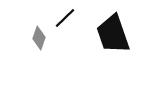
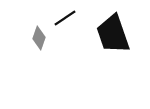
black line: rotated 10 degrees clockwise
